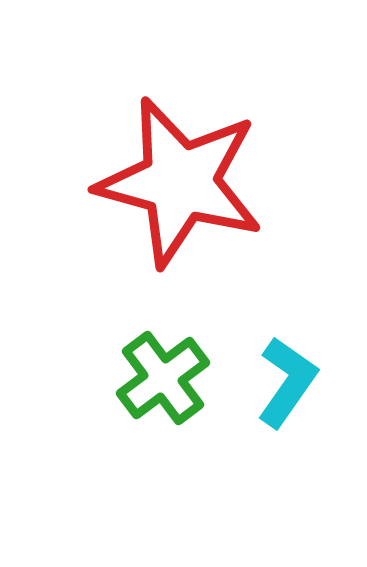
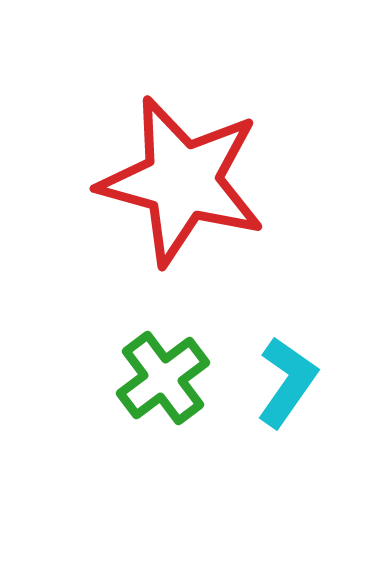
red star: moved 2 px right, 1 px up
